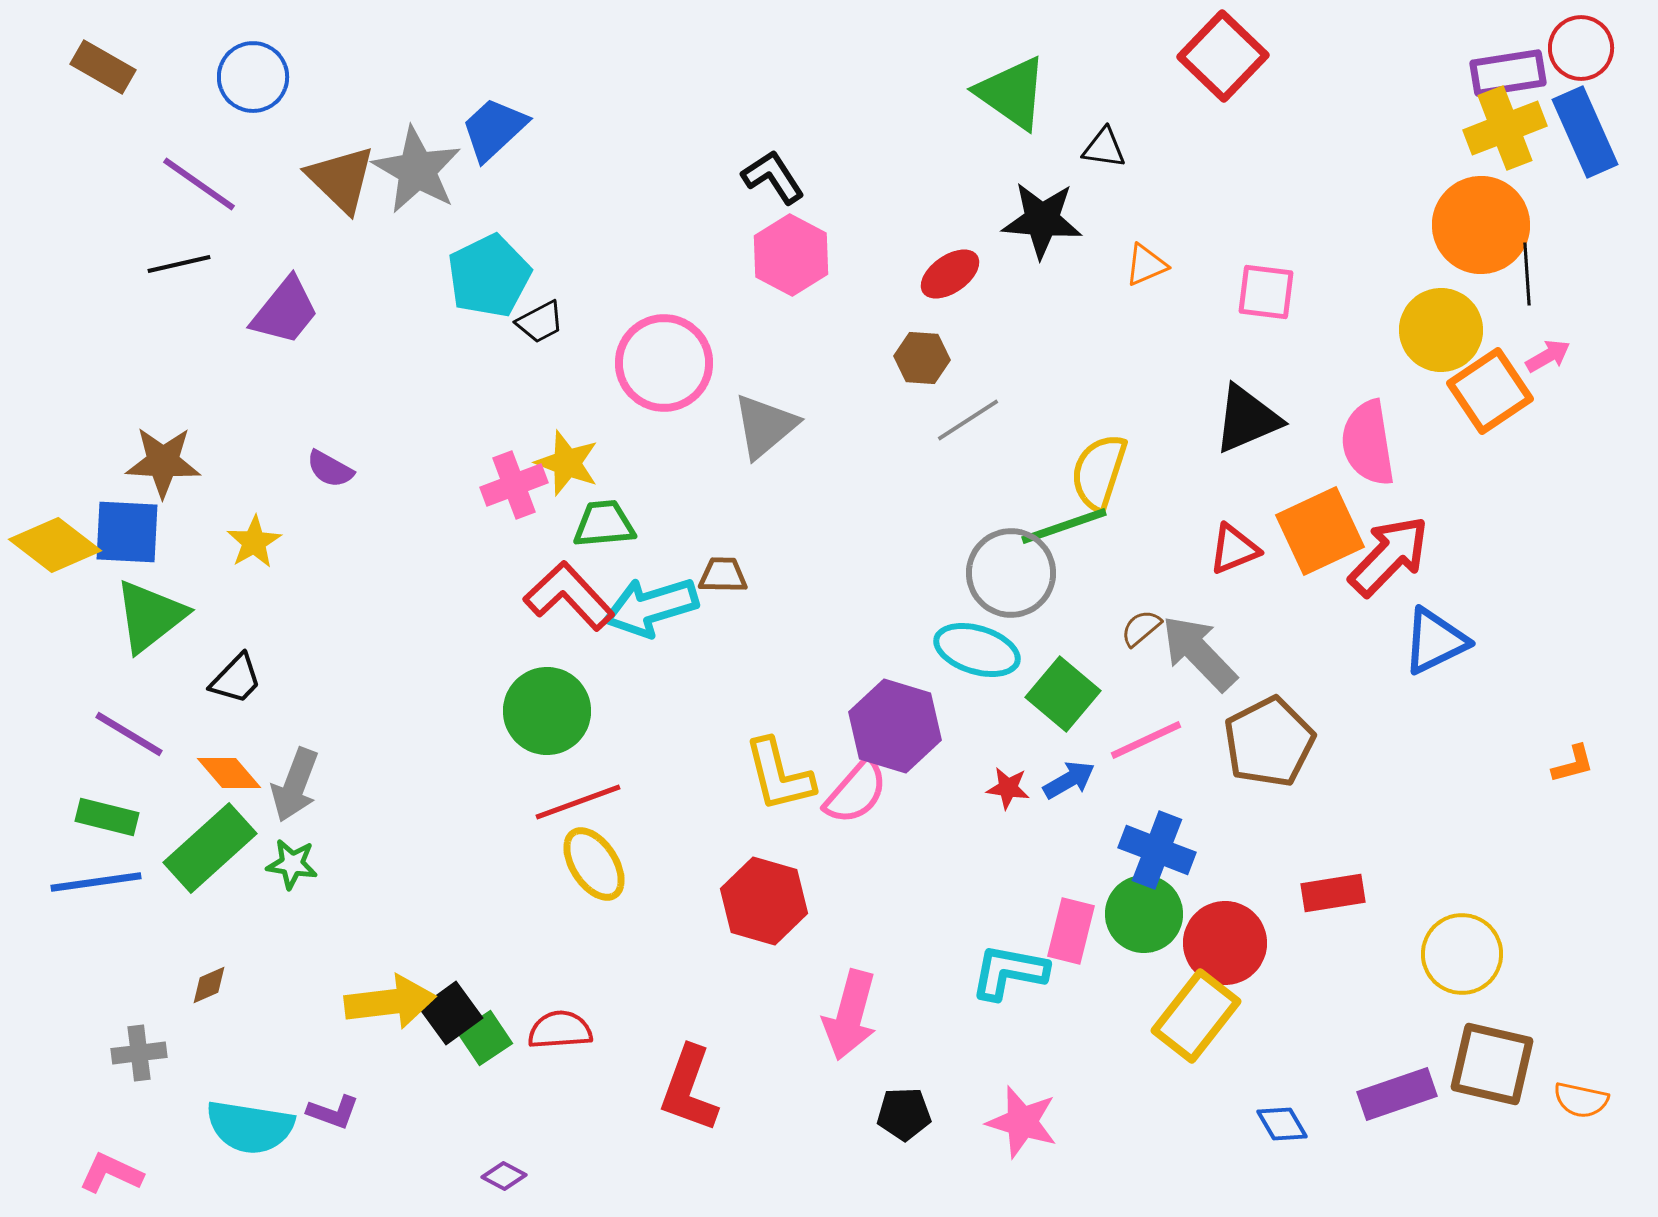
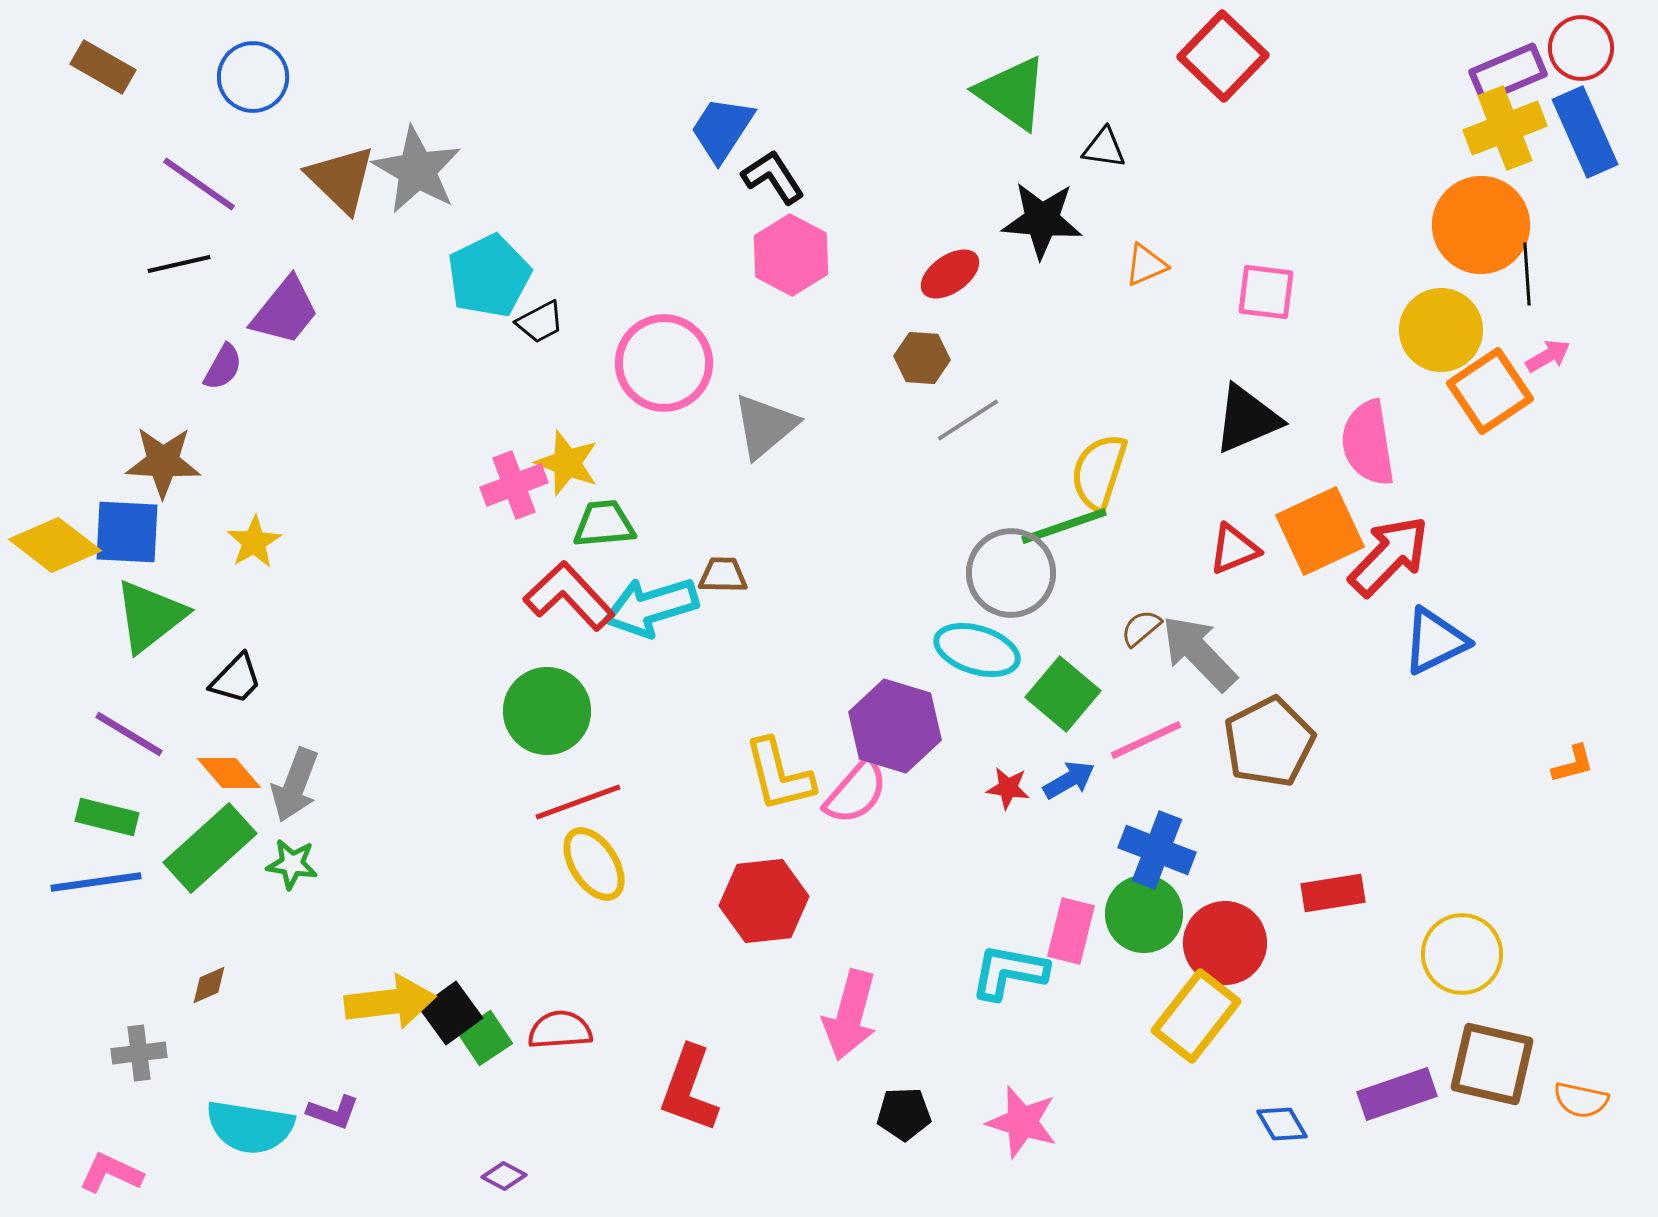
purple rectangle at (1508, 73): rotated 14 degrees counterclockwise
blue trapezoid at (494, 129): moved 228 px right; rotated 14 degrees counterclockwise
purple semicircle at (330, 469): moved 107 px left, 102 px up; rotated 90 degrees counterclockwise
red hexagon at (764, 901): rotated 22 degrees counterclockwise
